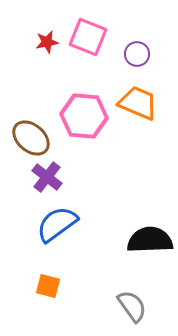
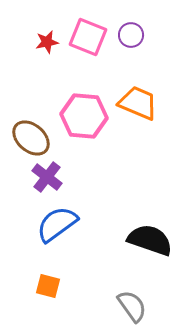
purple circle: moved 6 px left, 19 px up
black semicircle: rotated 21 degrees clockwise
